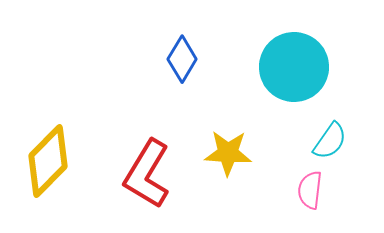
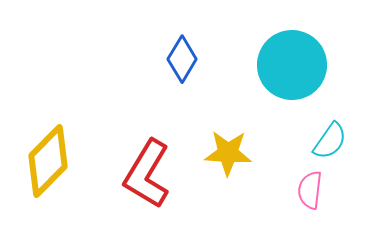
cyan circle: moved 2 px left, 2 px up
